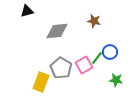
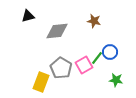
black triangle: moved 1 px right, 5 px down
